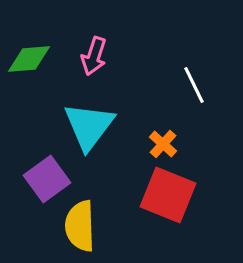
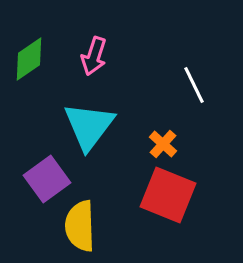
green diamond: rotated 30 degrees counterclockwise
